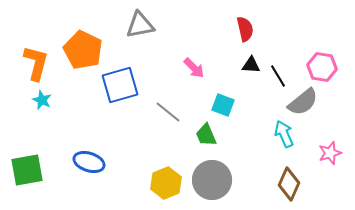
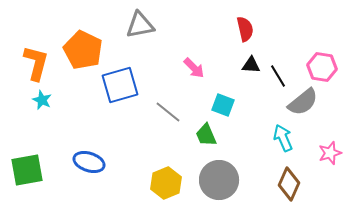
cyan arrow: moved 1 px left, 4 px down
gray circle: moved 7 px right
